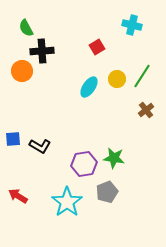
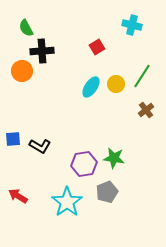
yellow circle: moved 1 px left, 5 px down
cyan ellipse: moved 2 px right
